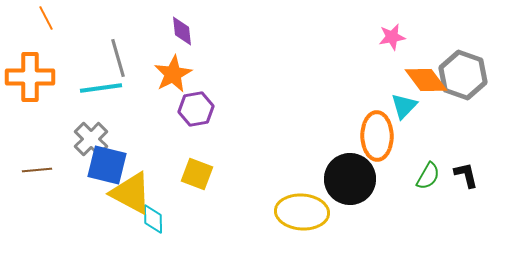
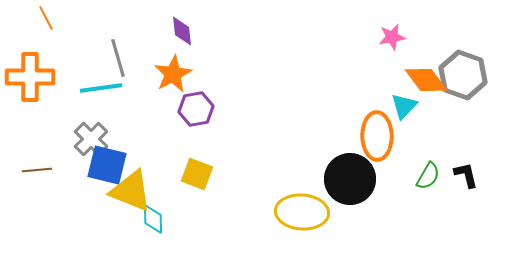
yellow triangle: moved 2 px up; rotated 6 degrees counterclockwise
